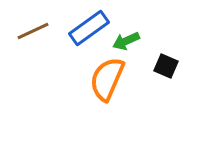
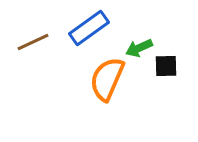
brown line: moved 11 px down
green arrow: moved 13 px right, 7 px down
black square: rotated 25 degrees counterclockwise
